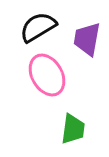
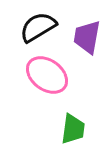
purple trapezoid: moved 2 px up
pink ellipse: rotated 24 degrees counterclockwise
